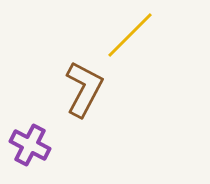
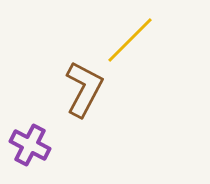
yellow line: moved 5 px down
